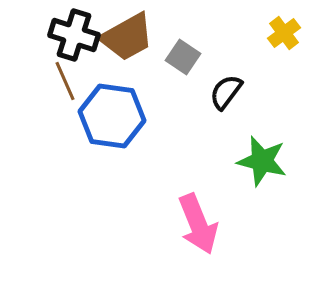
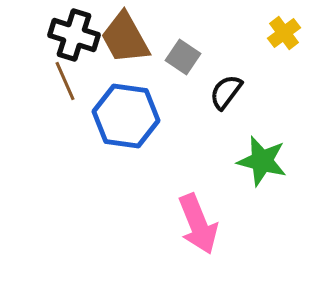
brown trapezoid: moved 2 px left, 1 px down; rotated 90 degrees clockwise
blue hexagon: moved 14 px right
